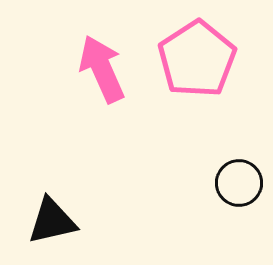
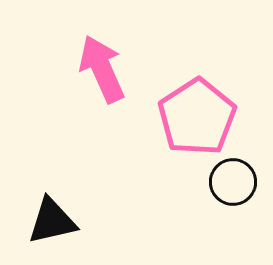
pink pentagon: moved 58 px down
black circle: moved 6 px left, 1 px up
